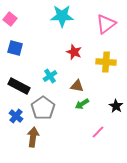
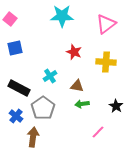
blue square: rotated 28 degrees counterclockwise
black rectangle: moved 2 px down
green arrow: rotated 24 degrees clockwise
